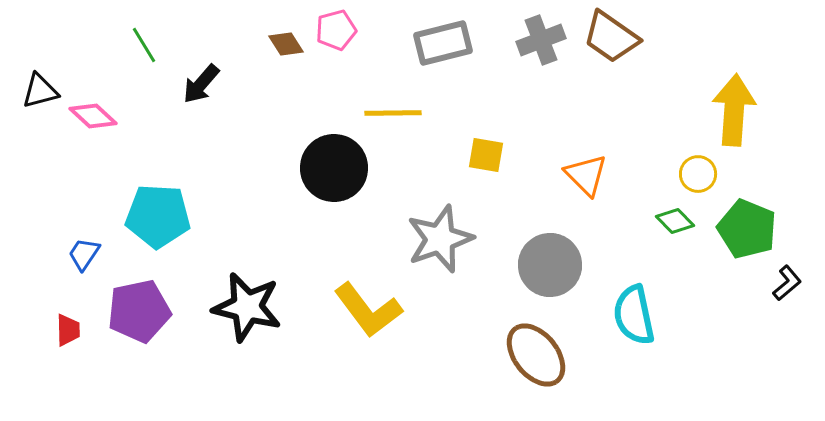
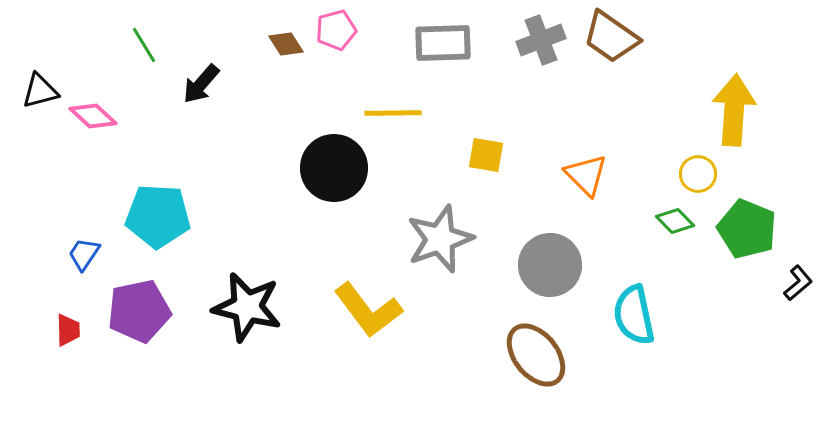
gray rectangle: rotated 12 degrees clockwise
black L-shape: moved 11 px right
